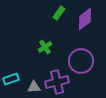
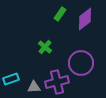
green rectangle: moved 1 px right, 1 px down
green cross: rotated 16 degrees counterclockwise
purple circle: moved 2 px down
